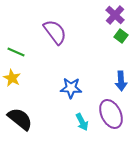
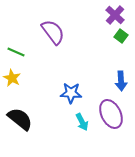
purple semicircle: moved 2 px left
blue star: moved 5 px down
